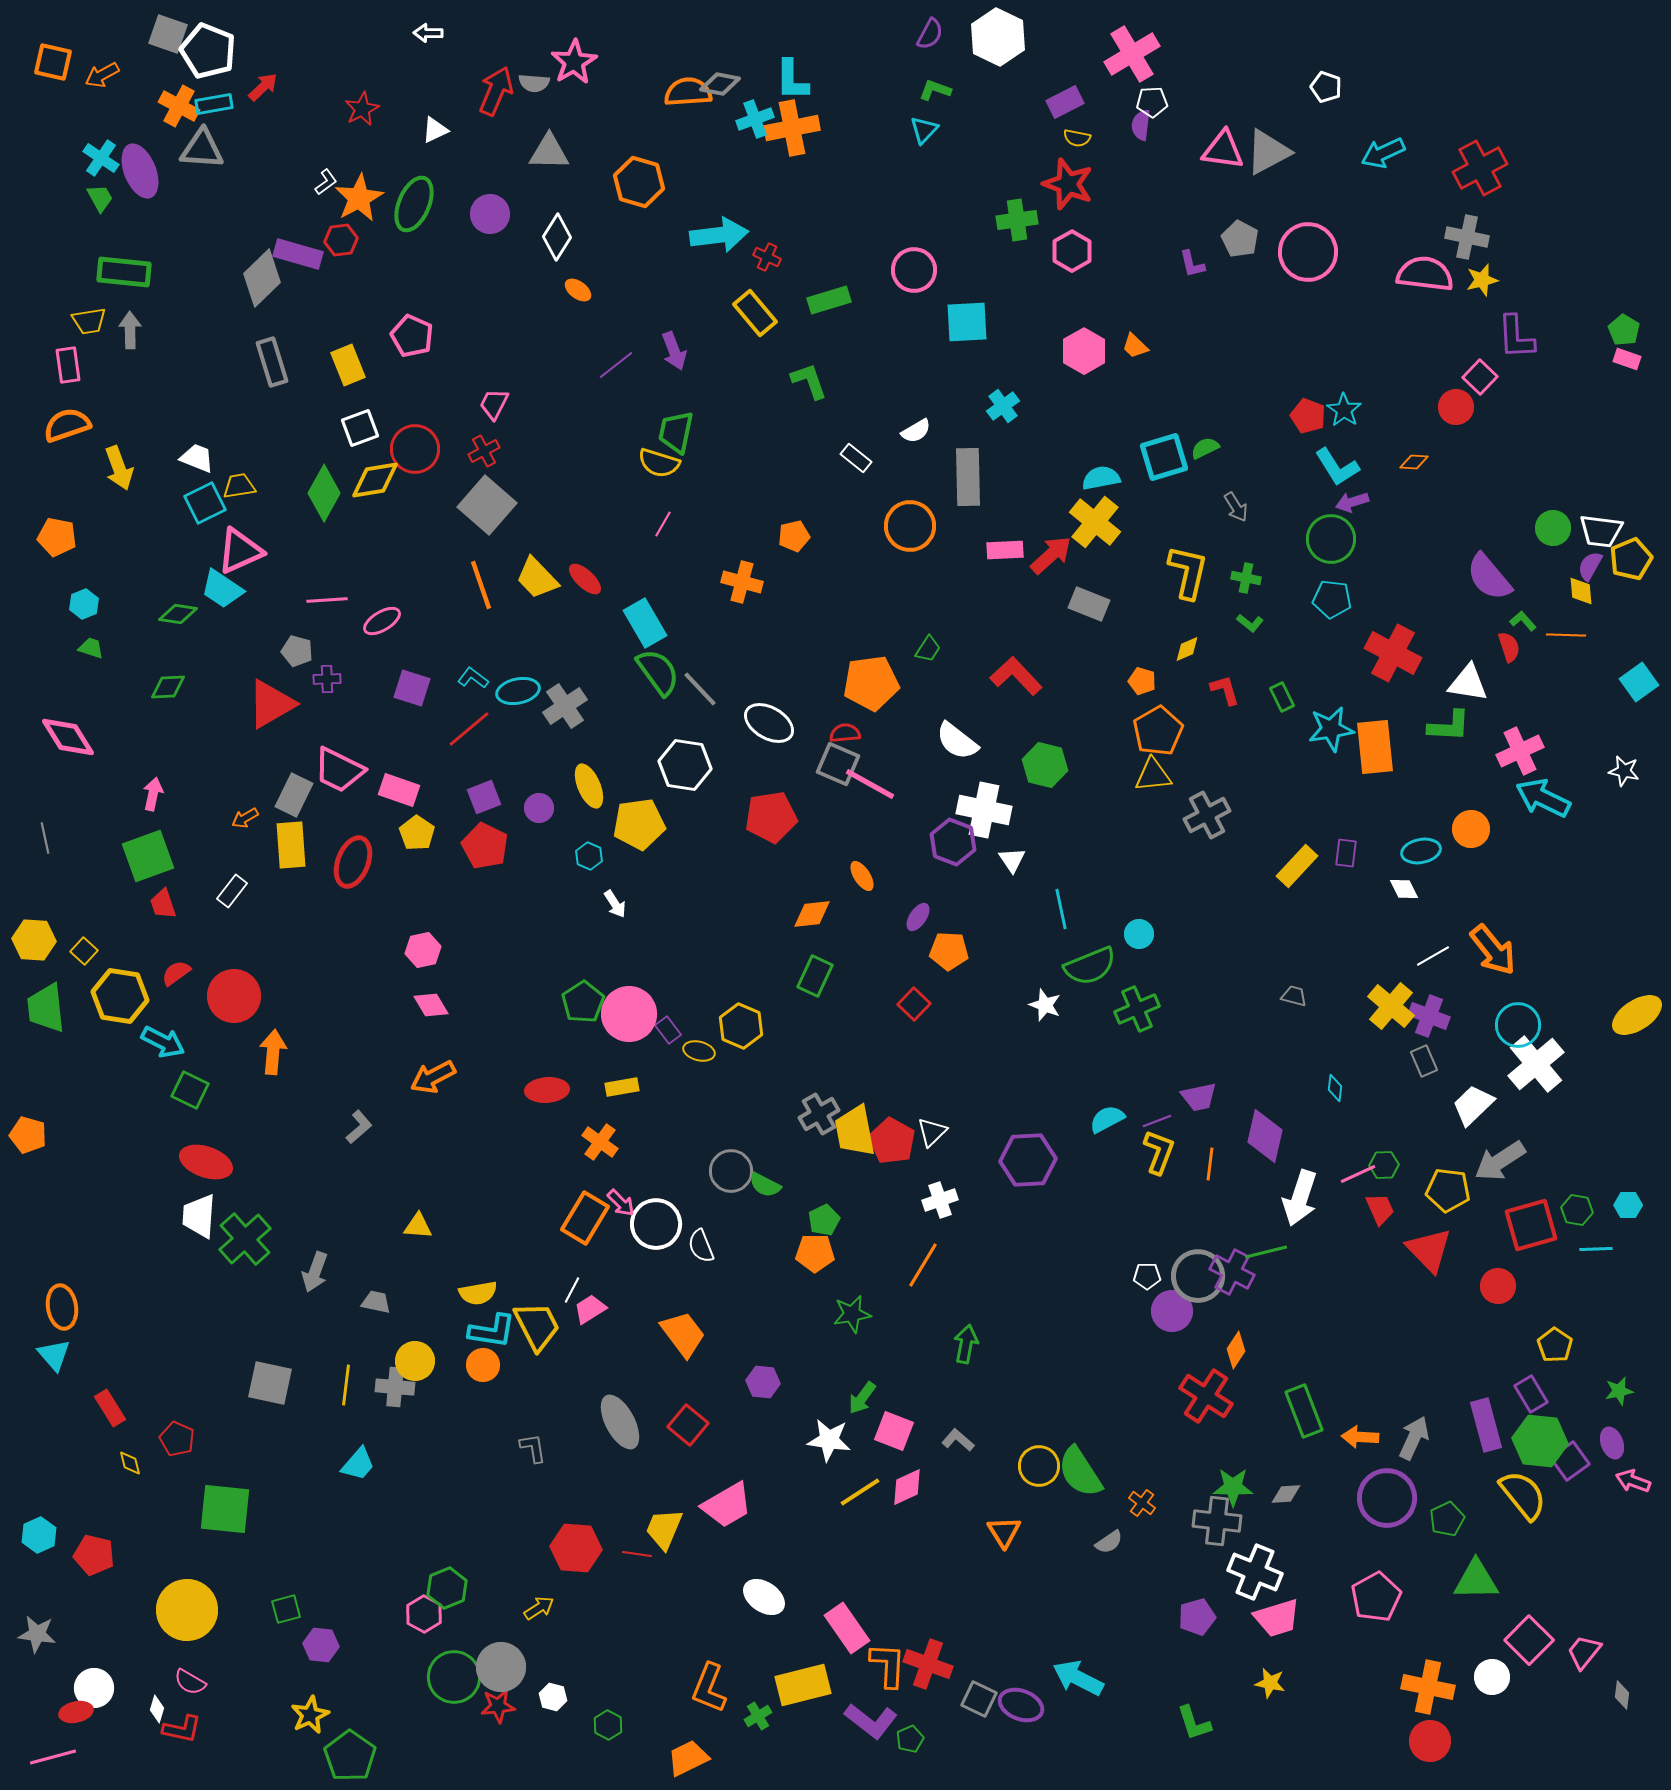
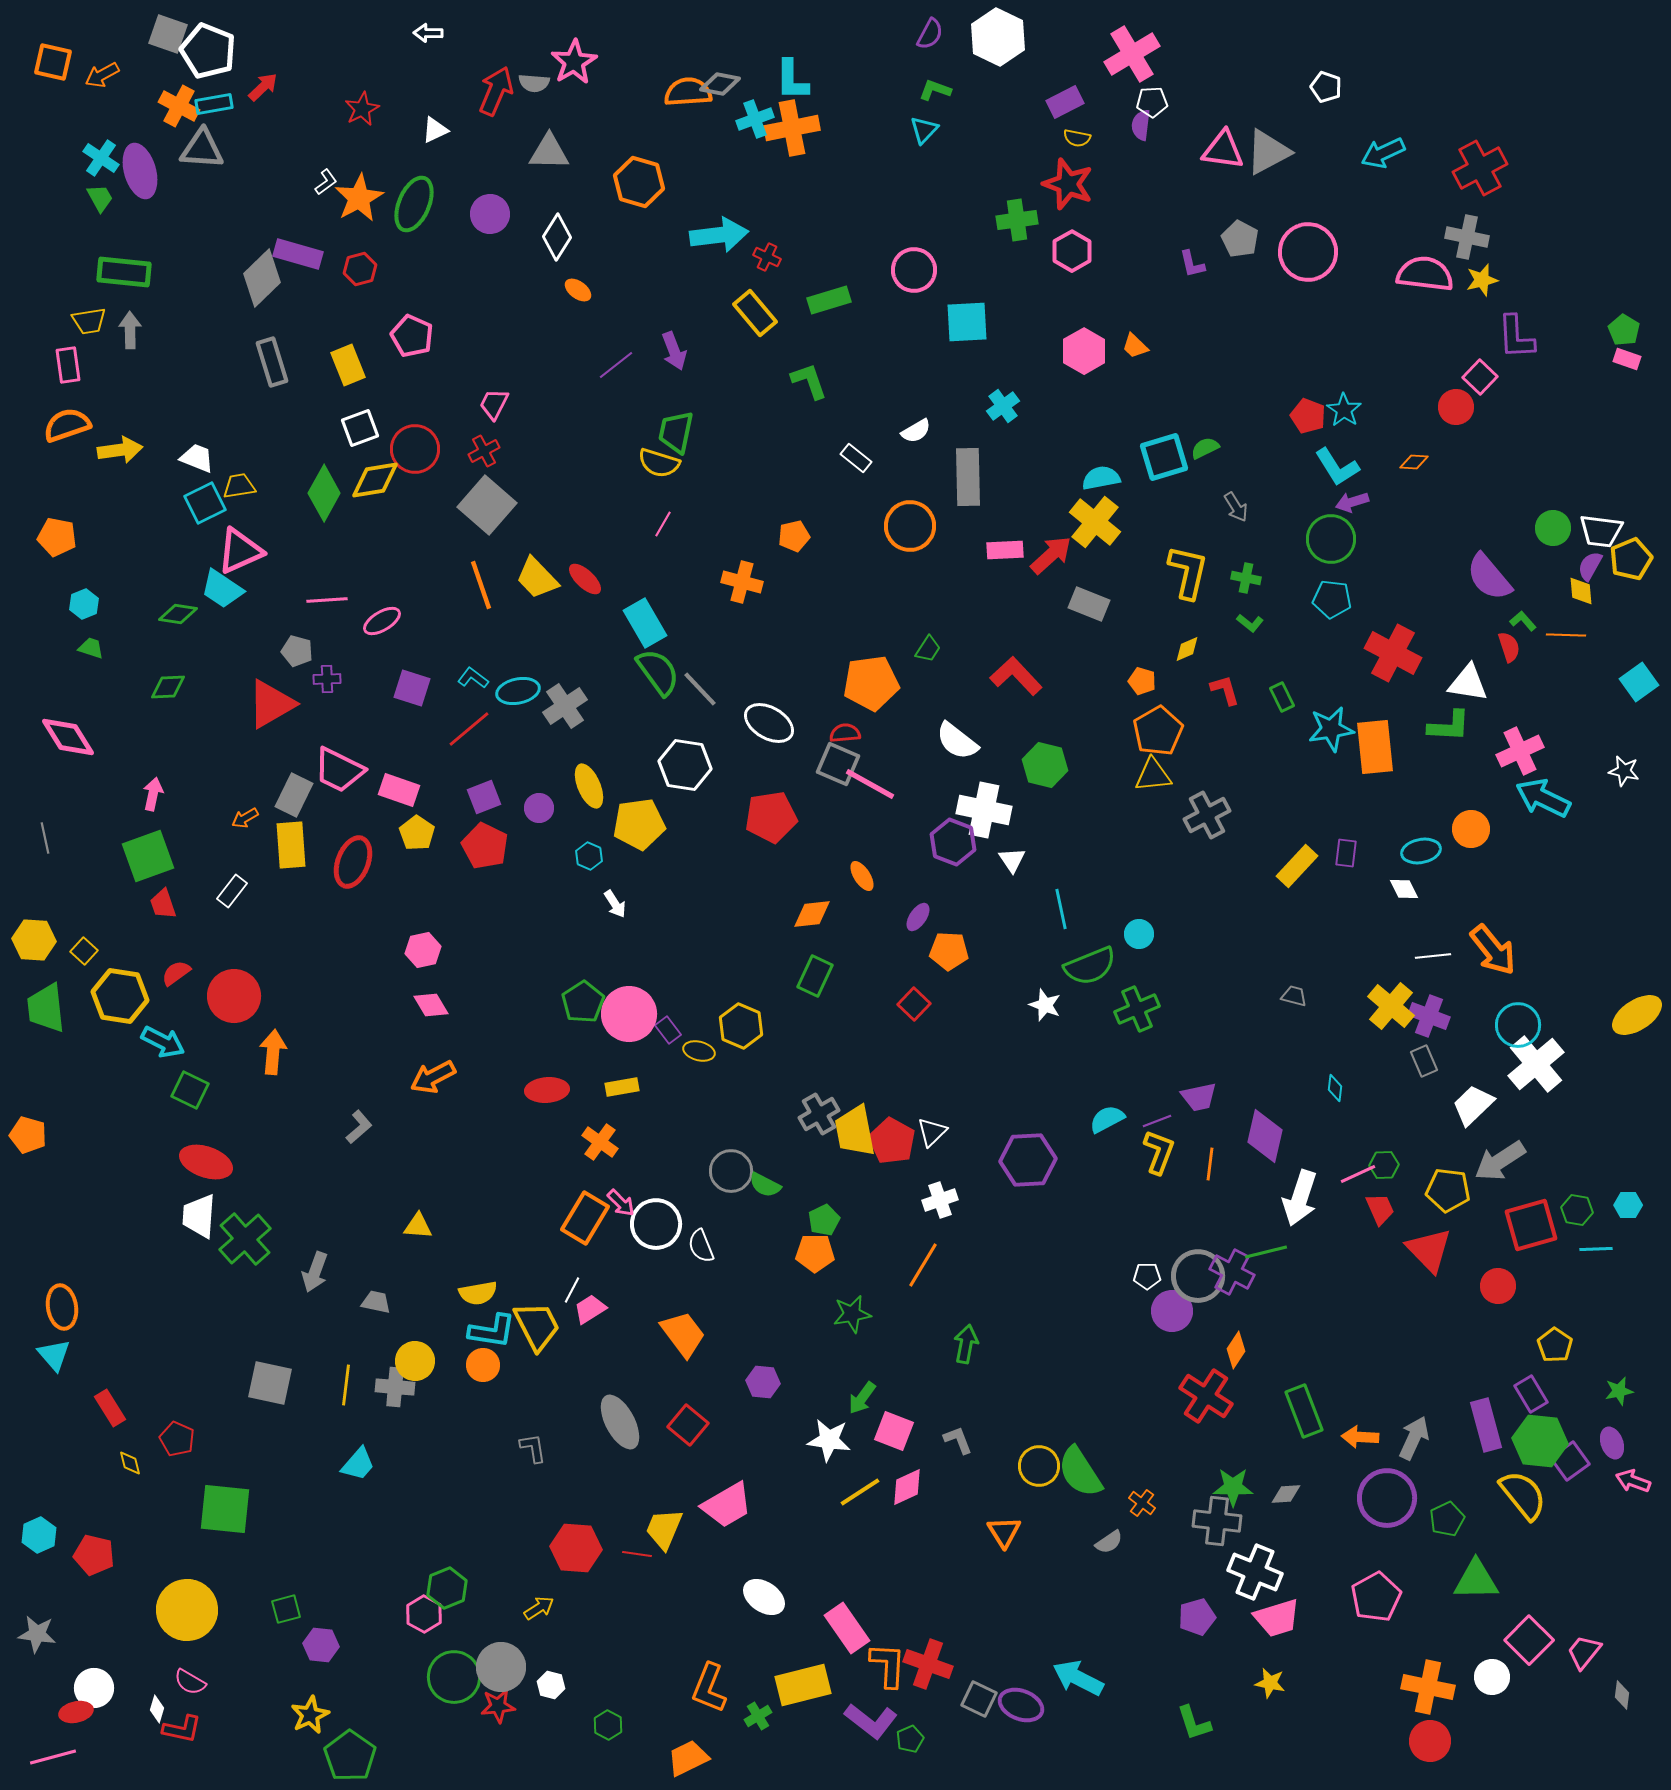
purple ellipse at (140, 171): rotated 6 degrees clockwise
red hexagon at (341, 240): moved 19 px right, 29 px down; rotated 8 degrees counterclockwise
yellow arrow at (119, 468): moved 1 px right, 18 px up; rotated 78 degrees counterclockwise
white line at (1433, 956): rotated 24 degrees clockwise
gray L-shape at (958, 1440): rotated 28 degrees clockwise
white hexagon at (553, 1697): moved 2 px left, 12 px up
